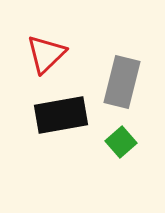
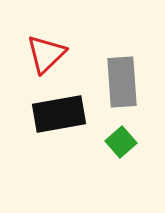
gray rectangle: rotated 18 degrees counterclockwise
black rectangle: moved 2 px left, 1 px up
